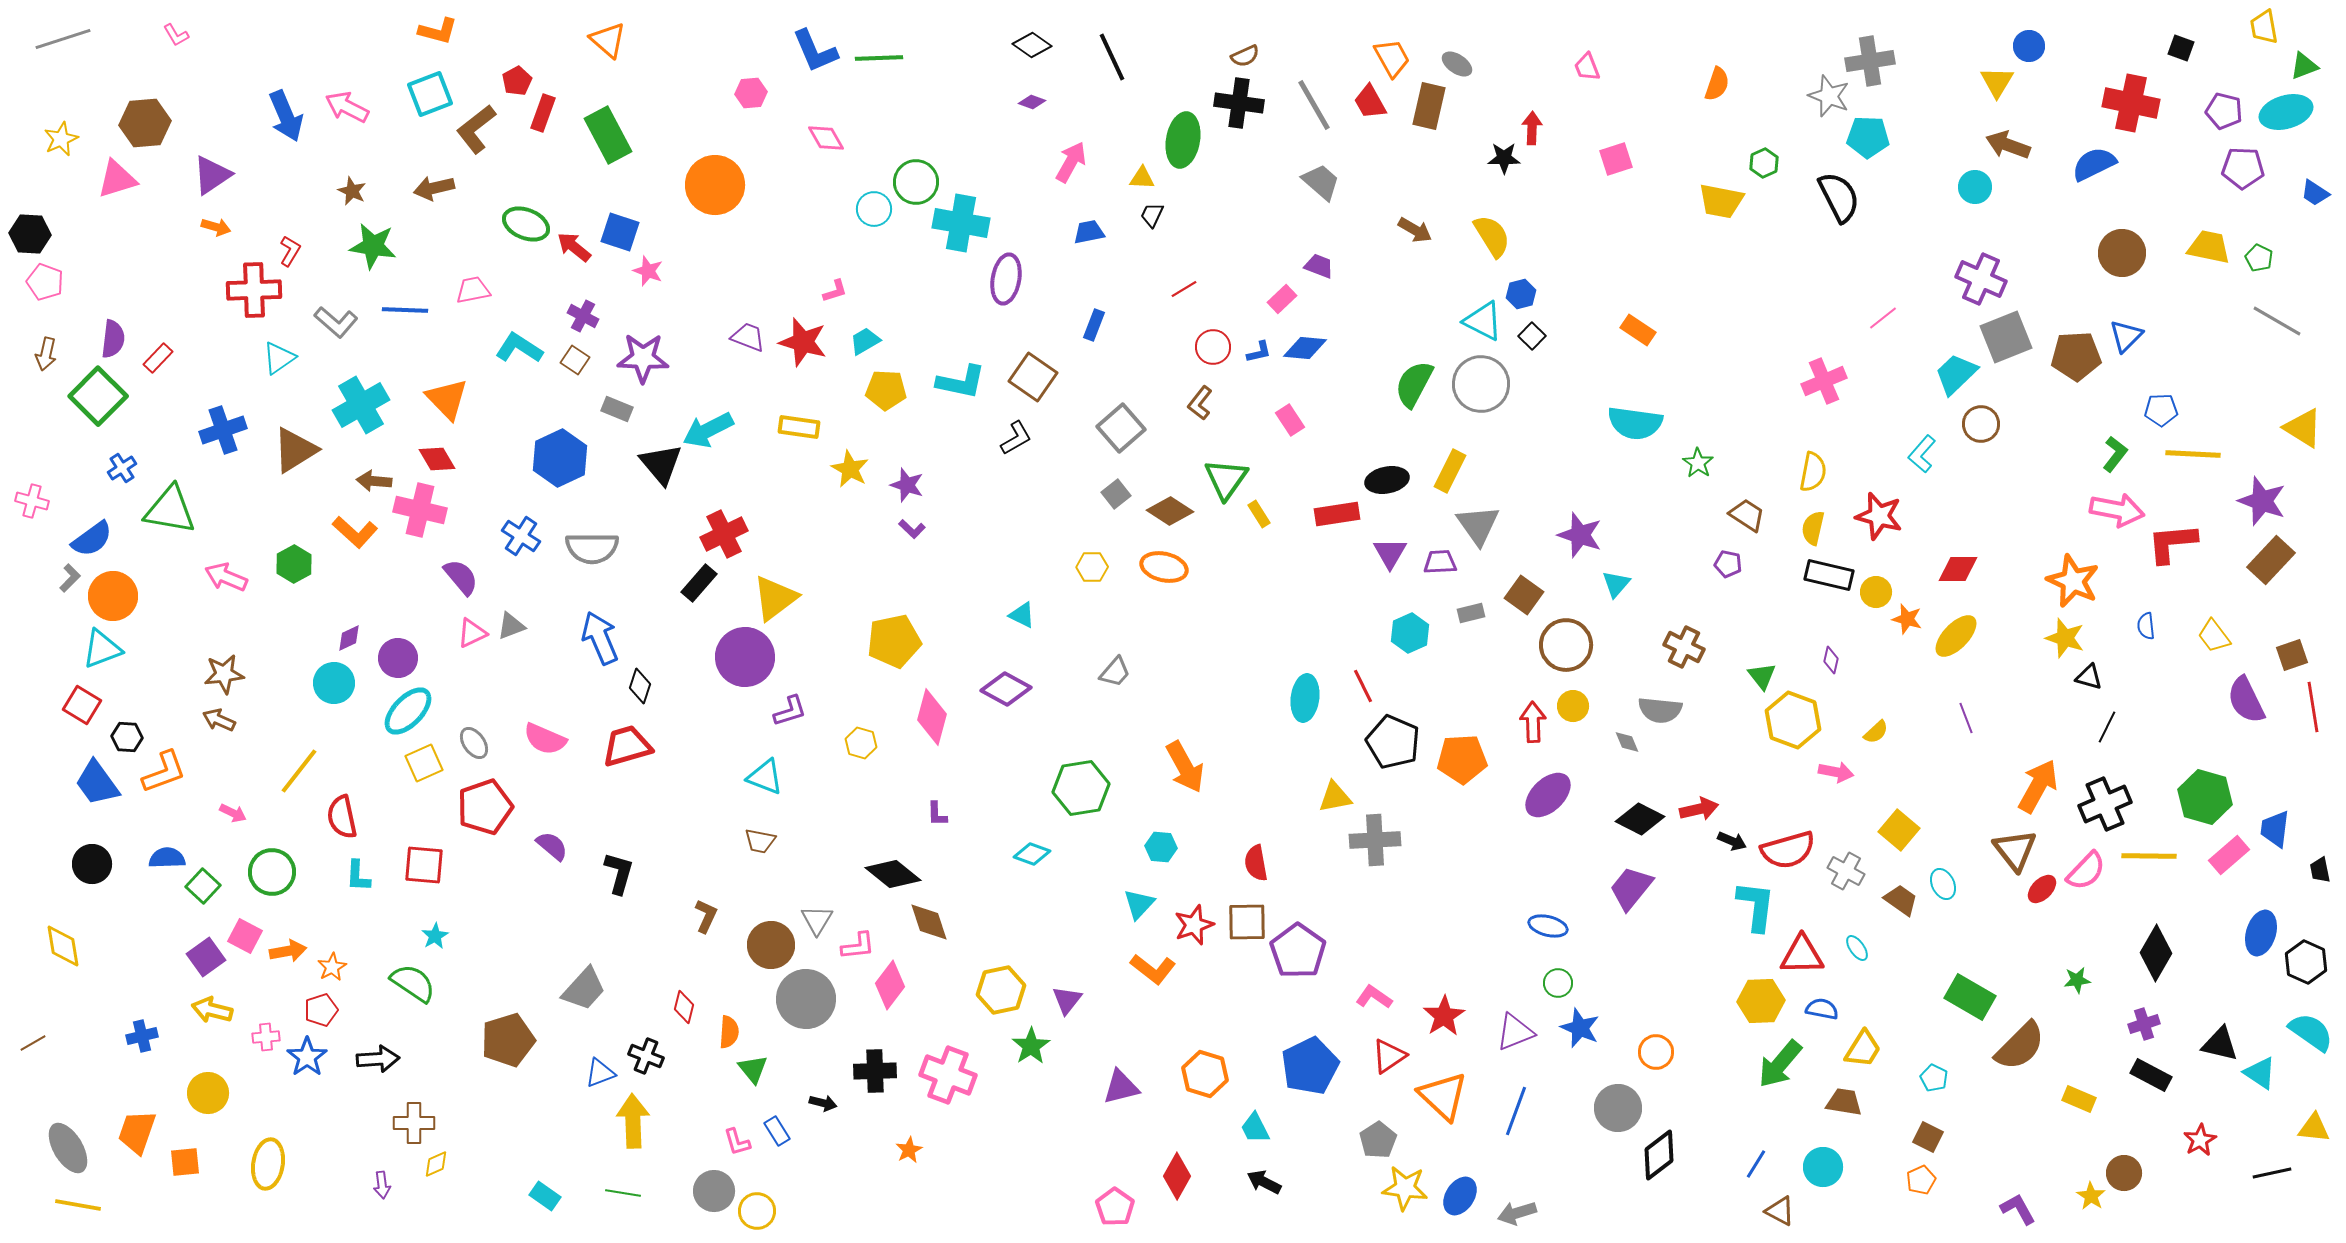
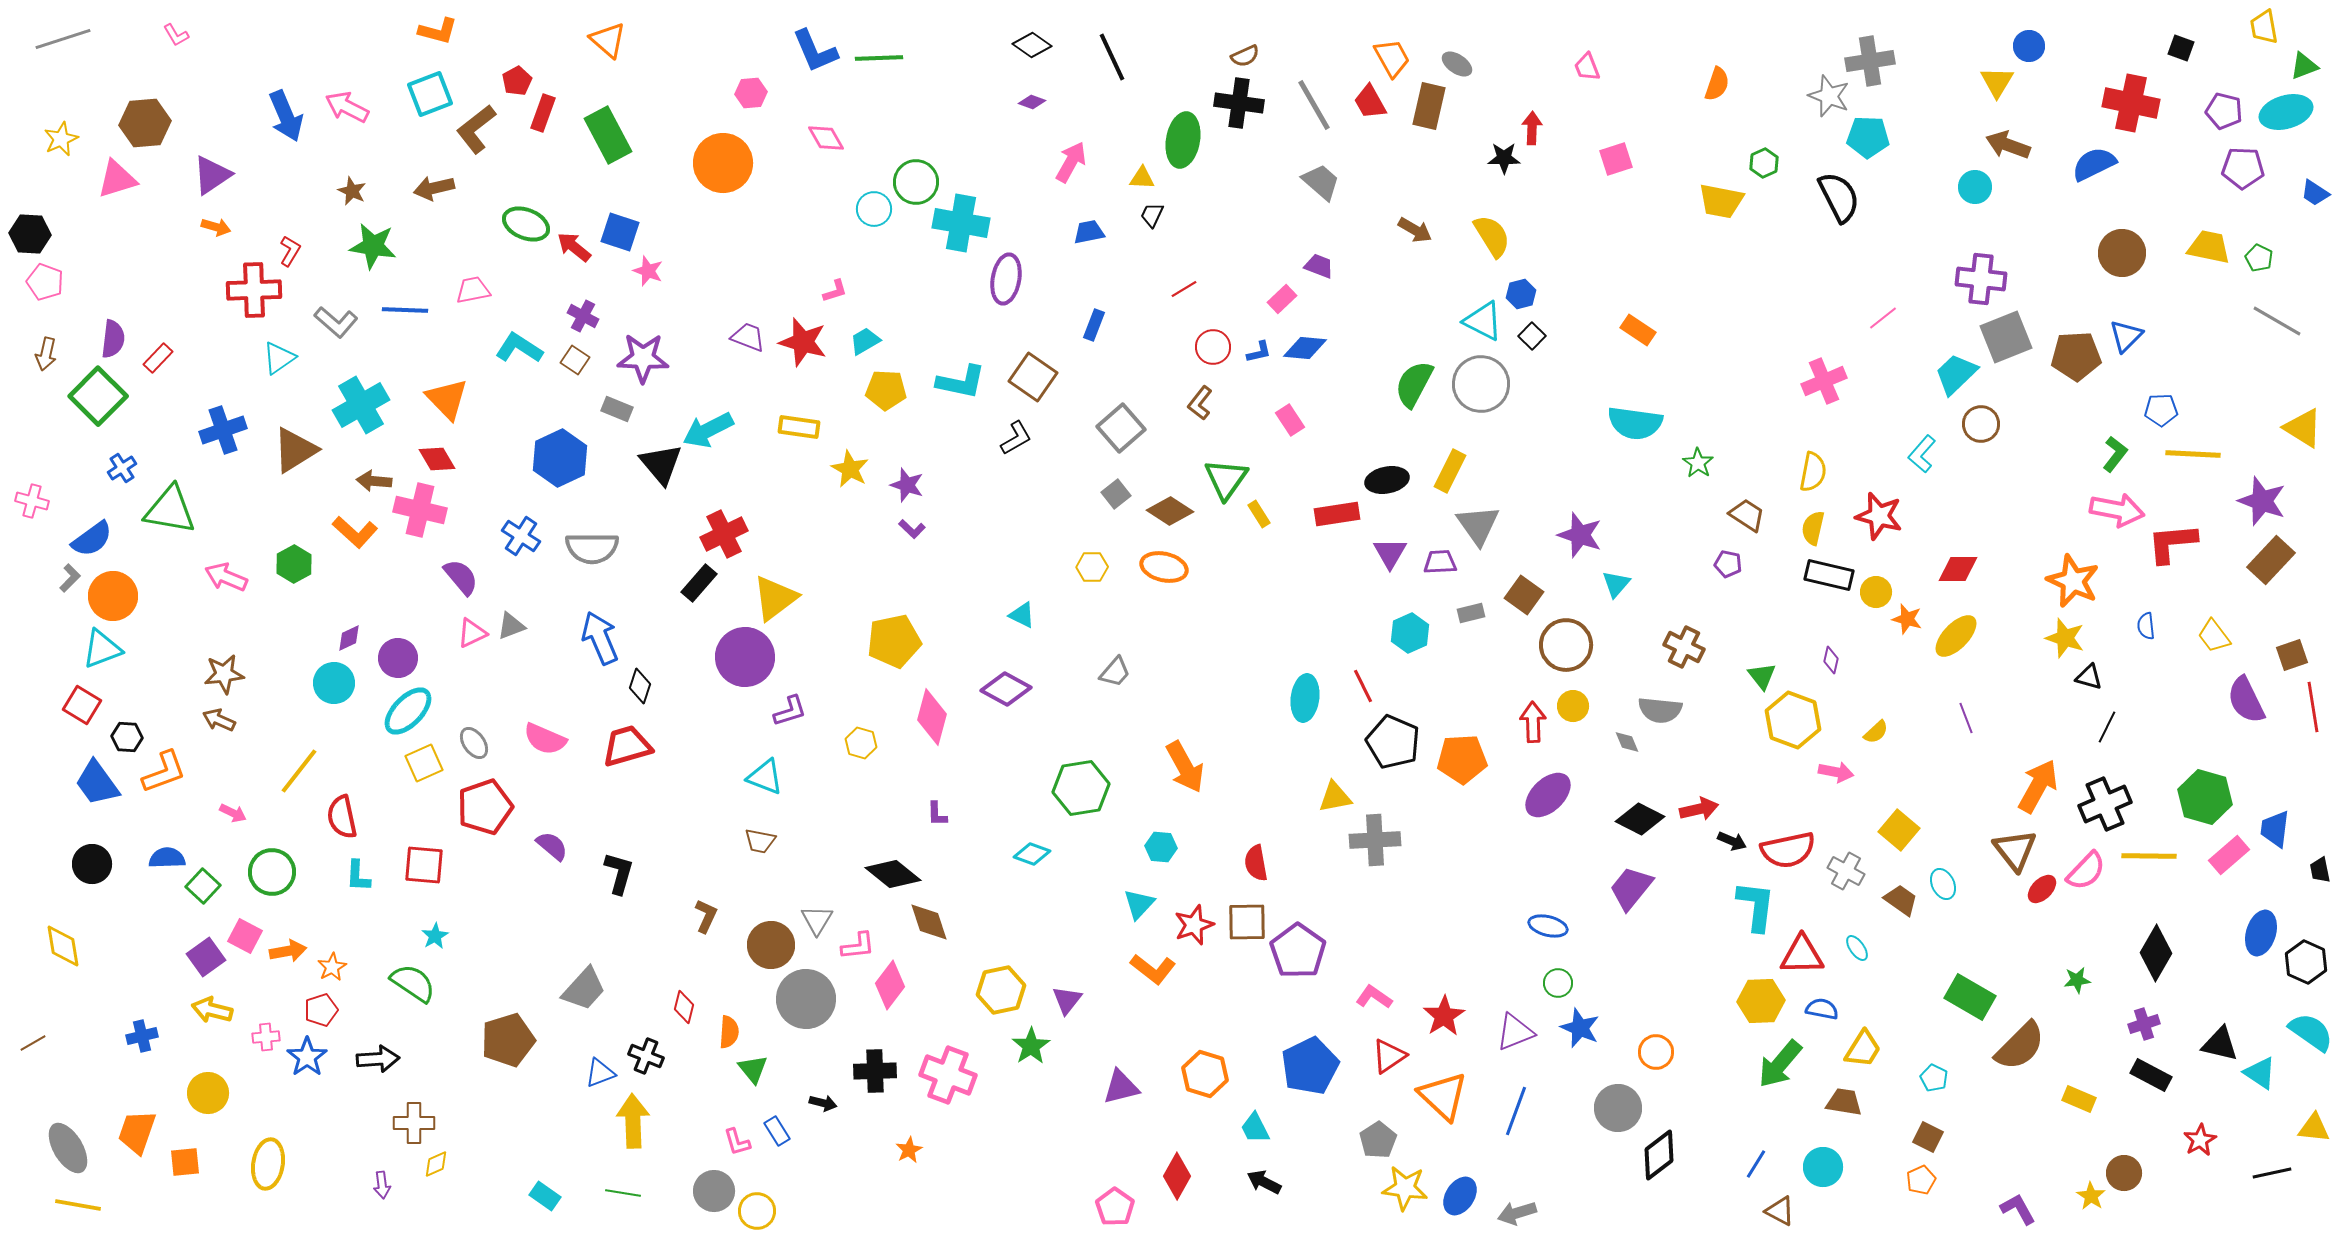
orange circle at (715, 185): moved 8 px right, 22 px up
purple cross at (1981, 279): rotated 18 degrees counterclockwise
red semicircle at (1788, 850): rotated 4 degrees clockwise
